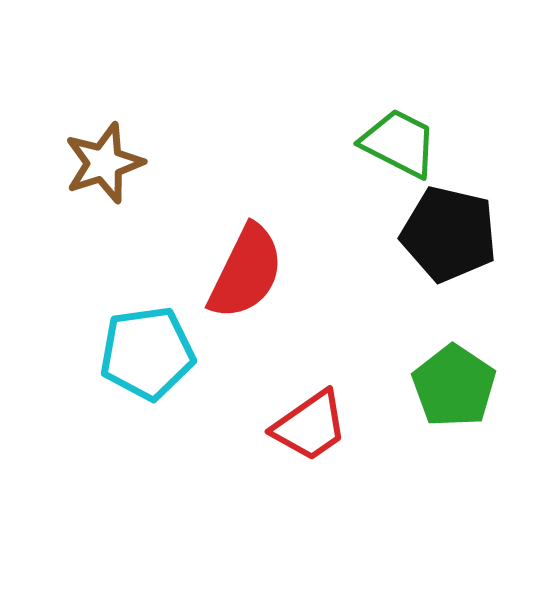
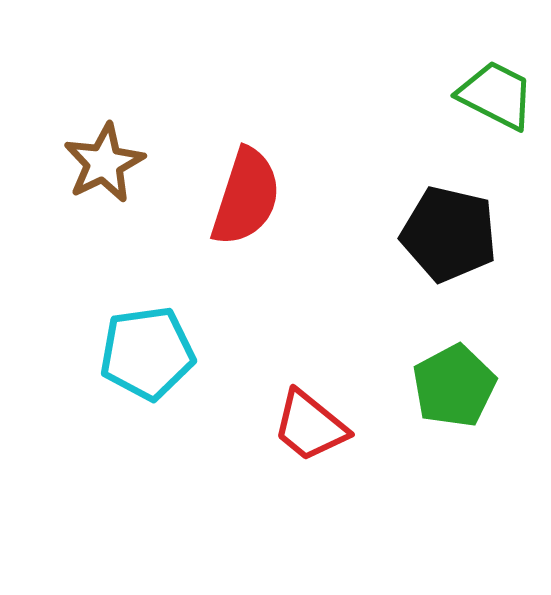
green trapezoid: moved 97 px right, 48 px up
brown star: rotated 8 degrees counterclockwise
red semicircle: moved 75 px up; rotated 8 degrees counterclockwise
green pentagon: rotated 10 degrees clockwise
red trapezoid: rotated 74 degrees clockwise
